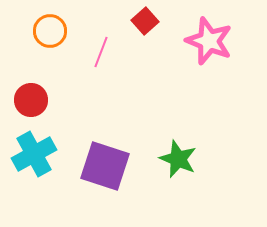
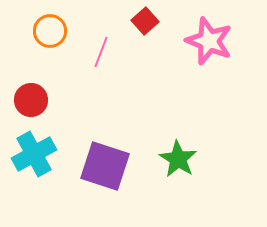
green star: rotated 9 degrees clockwise
